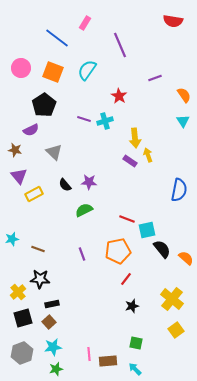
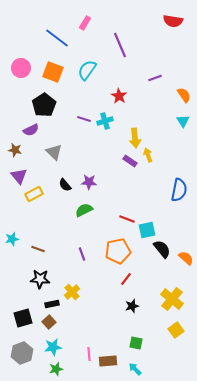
yellow cross at (18, 292): moved 54 px right
